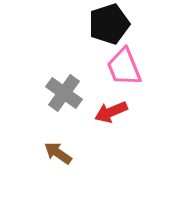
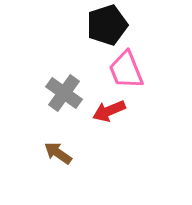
black pentagon: moved 2 px left, 1 px down
pink trapezoid: moved 2 px right, 3 px down
red arrow: moved 2 px left, 1 px up
